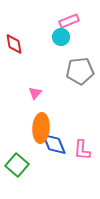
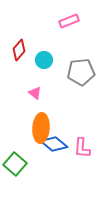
cyan circle: moved 17 px left, 23 px down
red diamond: moved 5 px right, 6 px down; rotated 50 degrees clockwise
gray pentagon: moved 1 px right, 1 px down
pink triangle: rotated 32 degrees counterclockwise
blue diamond: rotated 28 degrees counterclockwise
pink L-shape: moved 2 px up
green square: moved 2 px left, 1 px up
